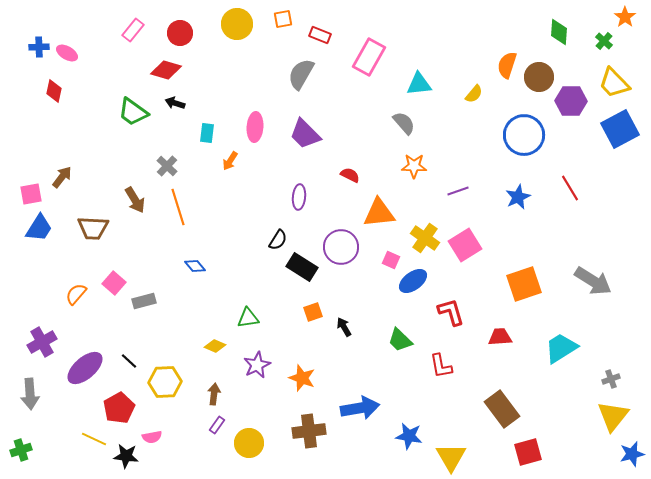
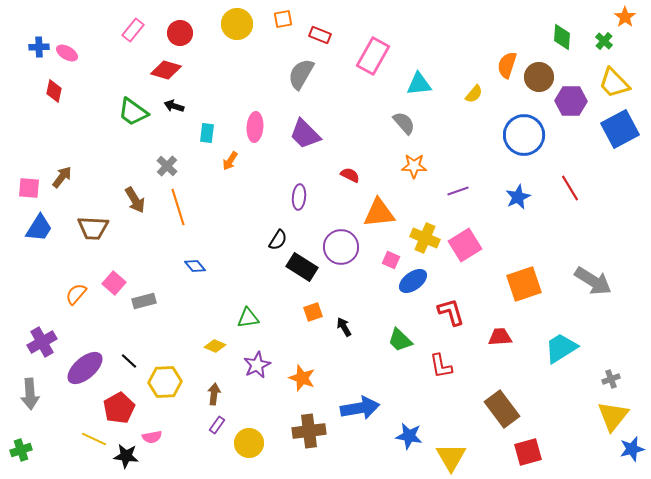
green diamond at (559, 32): moved 3 px right, 5 px down
pink rectangle at (369, 57): moved 4 px right, 1 px up
black arrow at (175, 103): moved 1 px left, 3 px down
pink square at (31, 194): moved 2 px left, 6 px up; rotated 15 degrees clockwise
yellow cross at (425, 238): rotated 12 degrees counterclockwise
blue star at (632, 454): moved 5 px up
